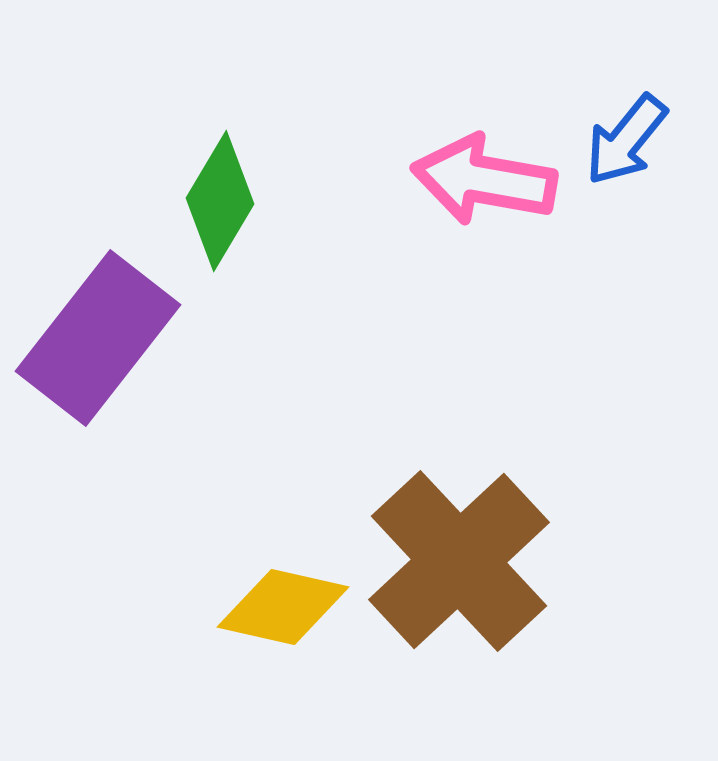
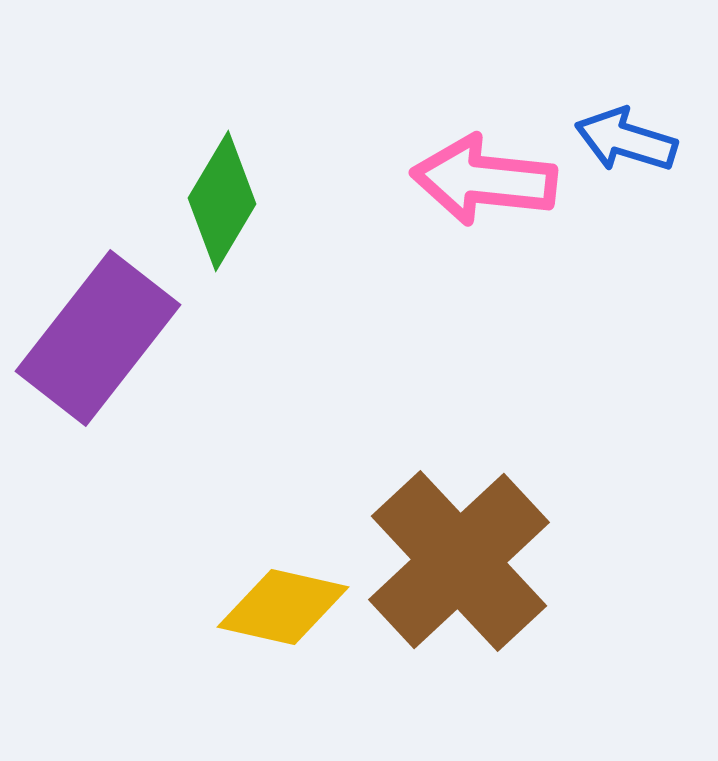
blue arrow: rotated 68 degrees clockwise
pink arrow: rotated 4 degrees counterclockwise
green diamond: moved 2 px right
